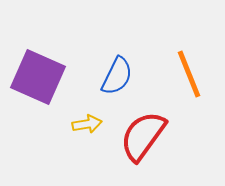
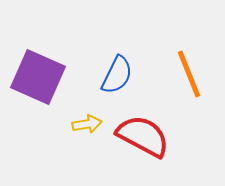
blue semicircle: moved 1 px up
red semicircle: rotated 82 degrees clockwise
